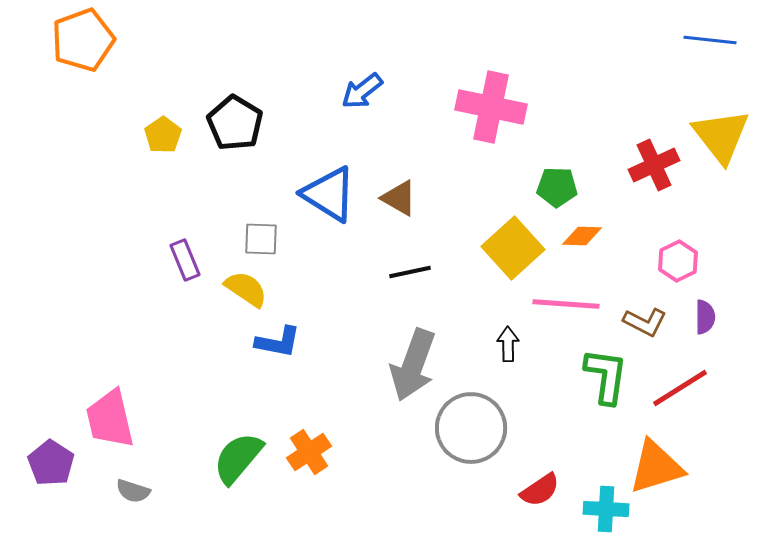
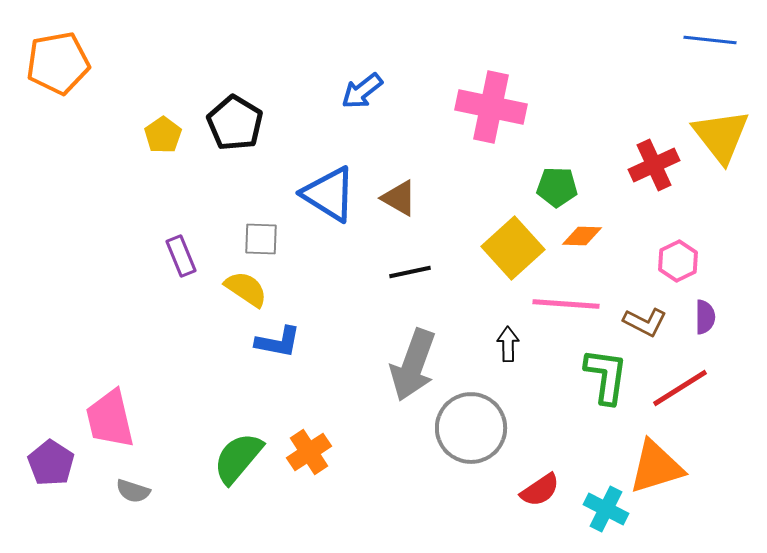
orange pentagon: moved 25 px left, 23 px down; rotated 10 degrees clockwise
purple rectangle: moved 4 px left, 4 px up
cyan cross: rotated 24 degrees clockwise
